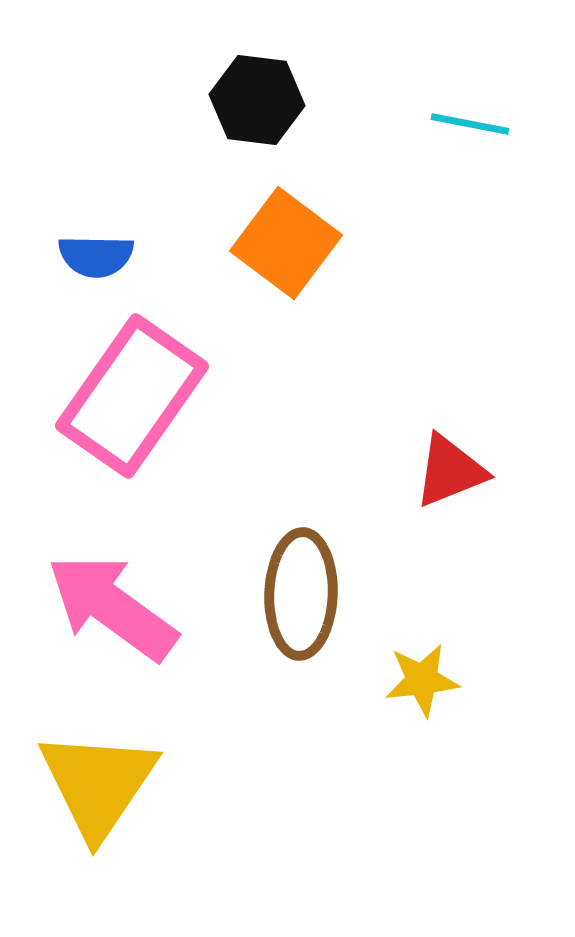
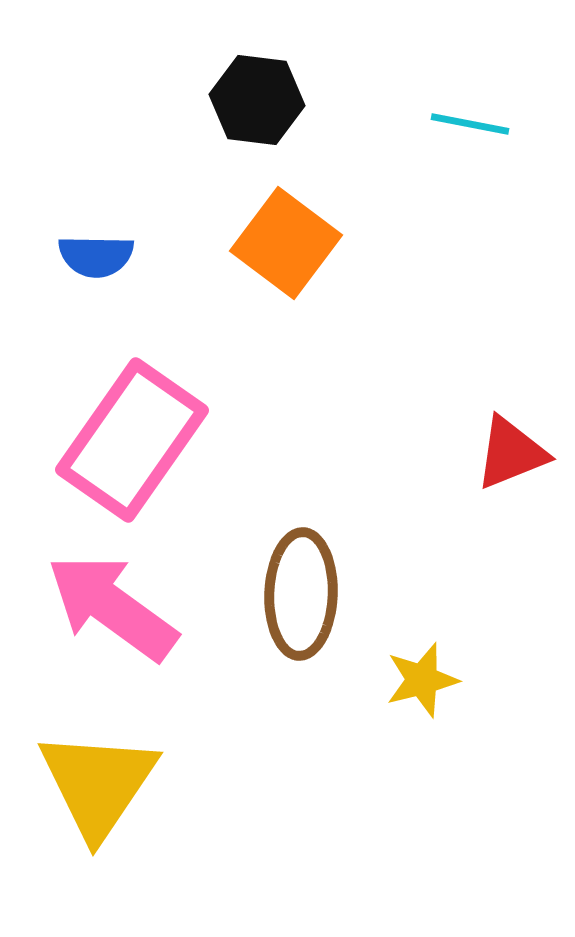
pink rectangle: moved 44 px down
red triangle: moved 61 px right, 18 px up
yellow star: rotated 8 degrees counterclockwise
